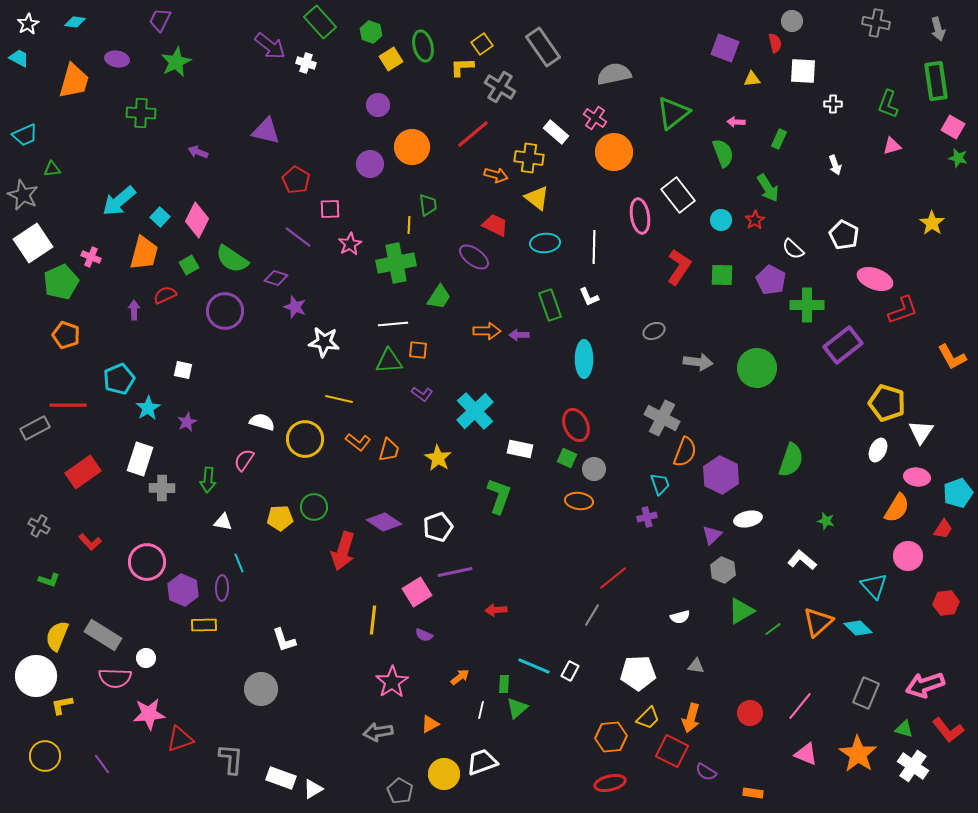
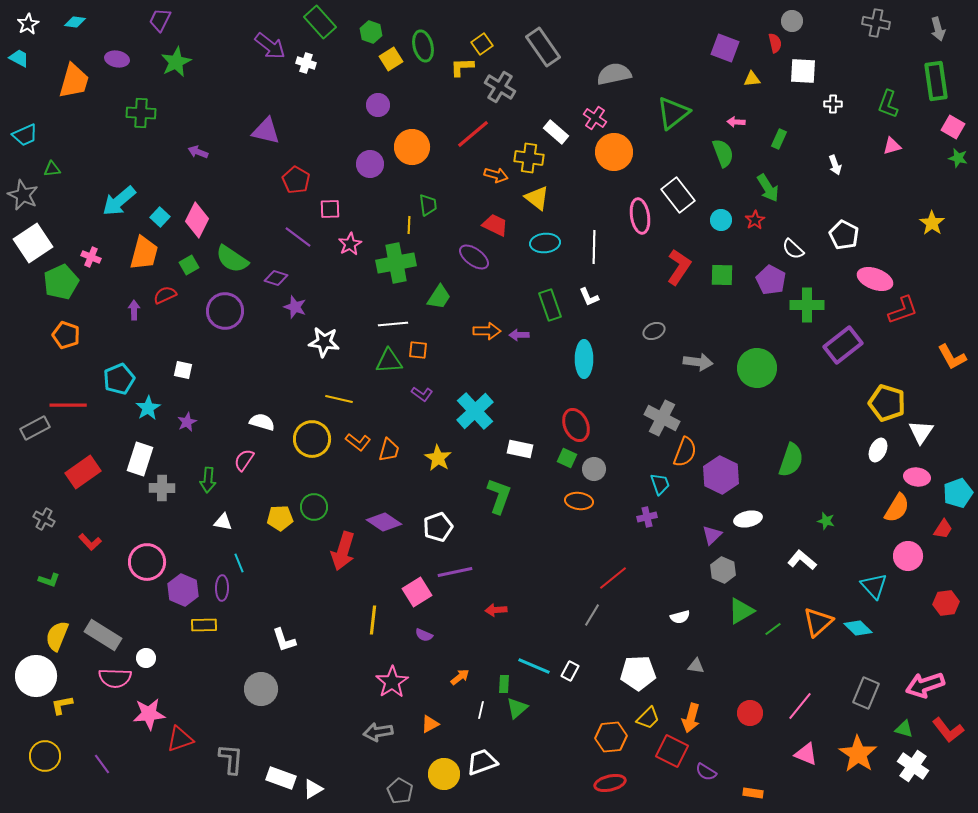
yellow circle at (305, 439): moved 7 px right
gray cross at (39, 526): moved 5 px right, 7 px up
